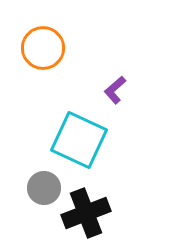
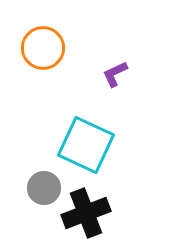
purple L-shape: moved 16 px up; rotated 16 degrees clockwise
cyan square: moved 7 px right, 5 px down
